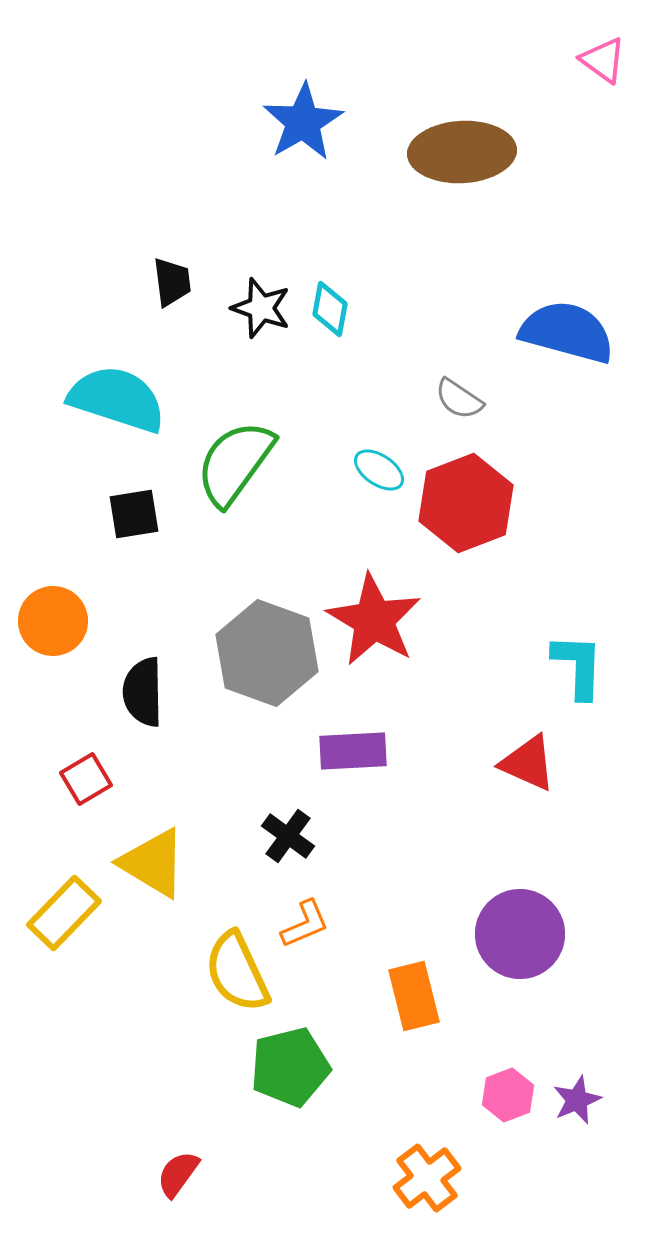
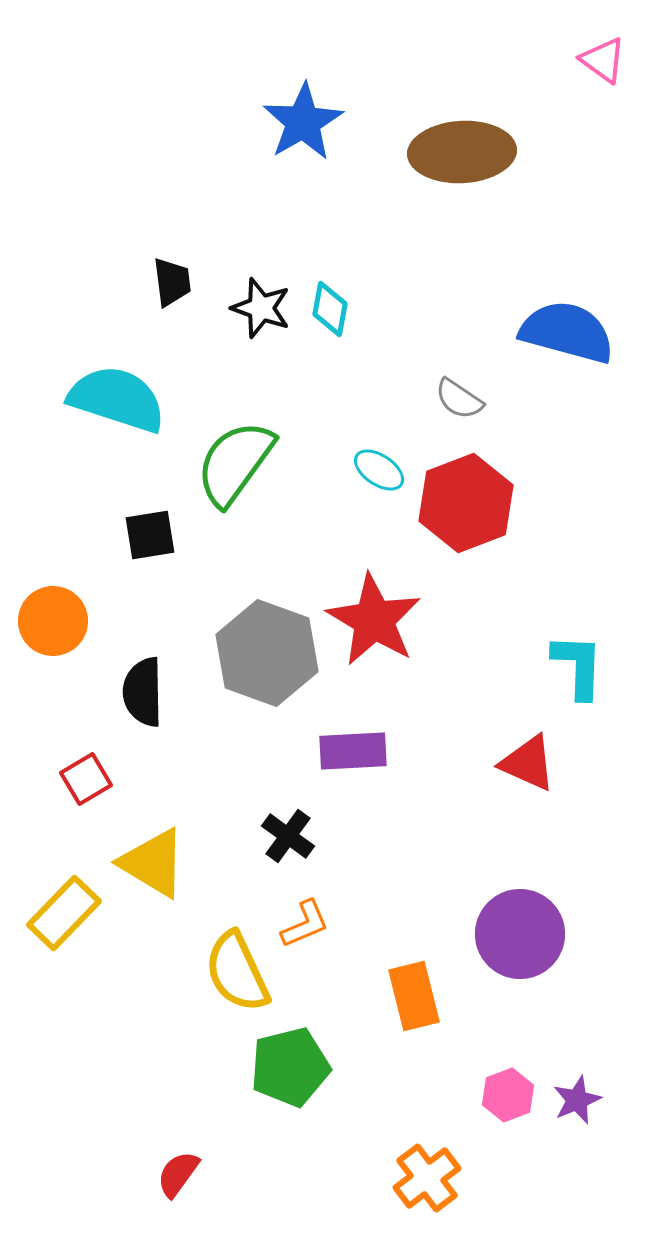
black square: moved 16 px right, 21 px down
